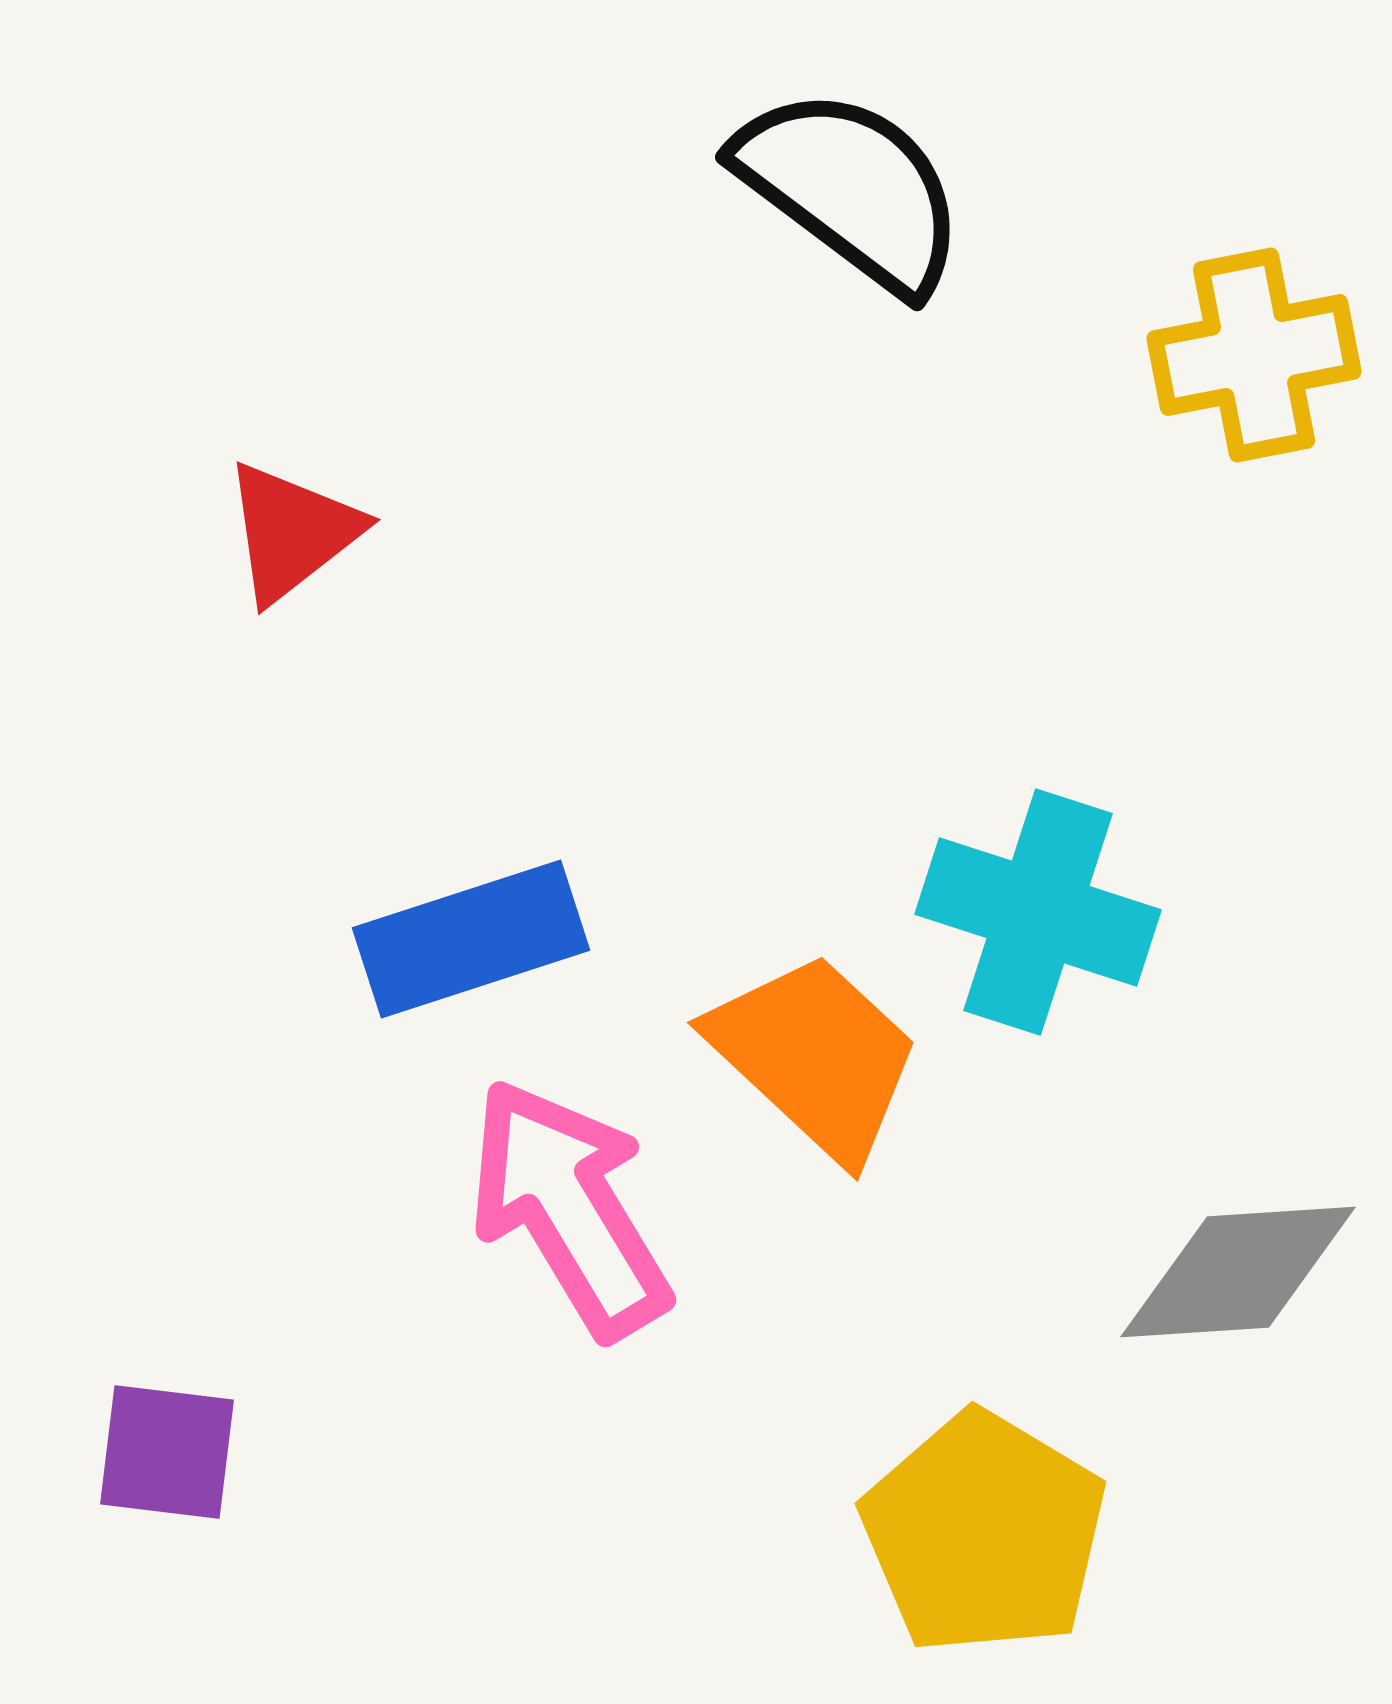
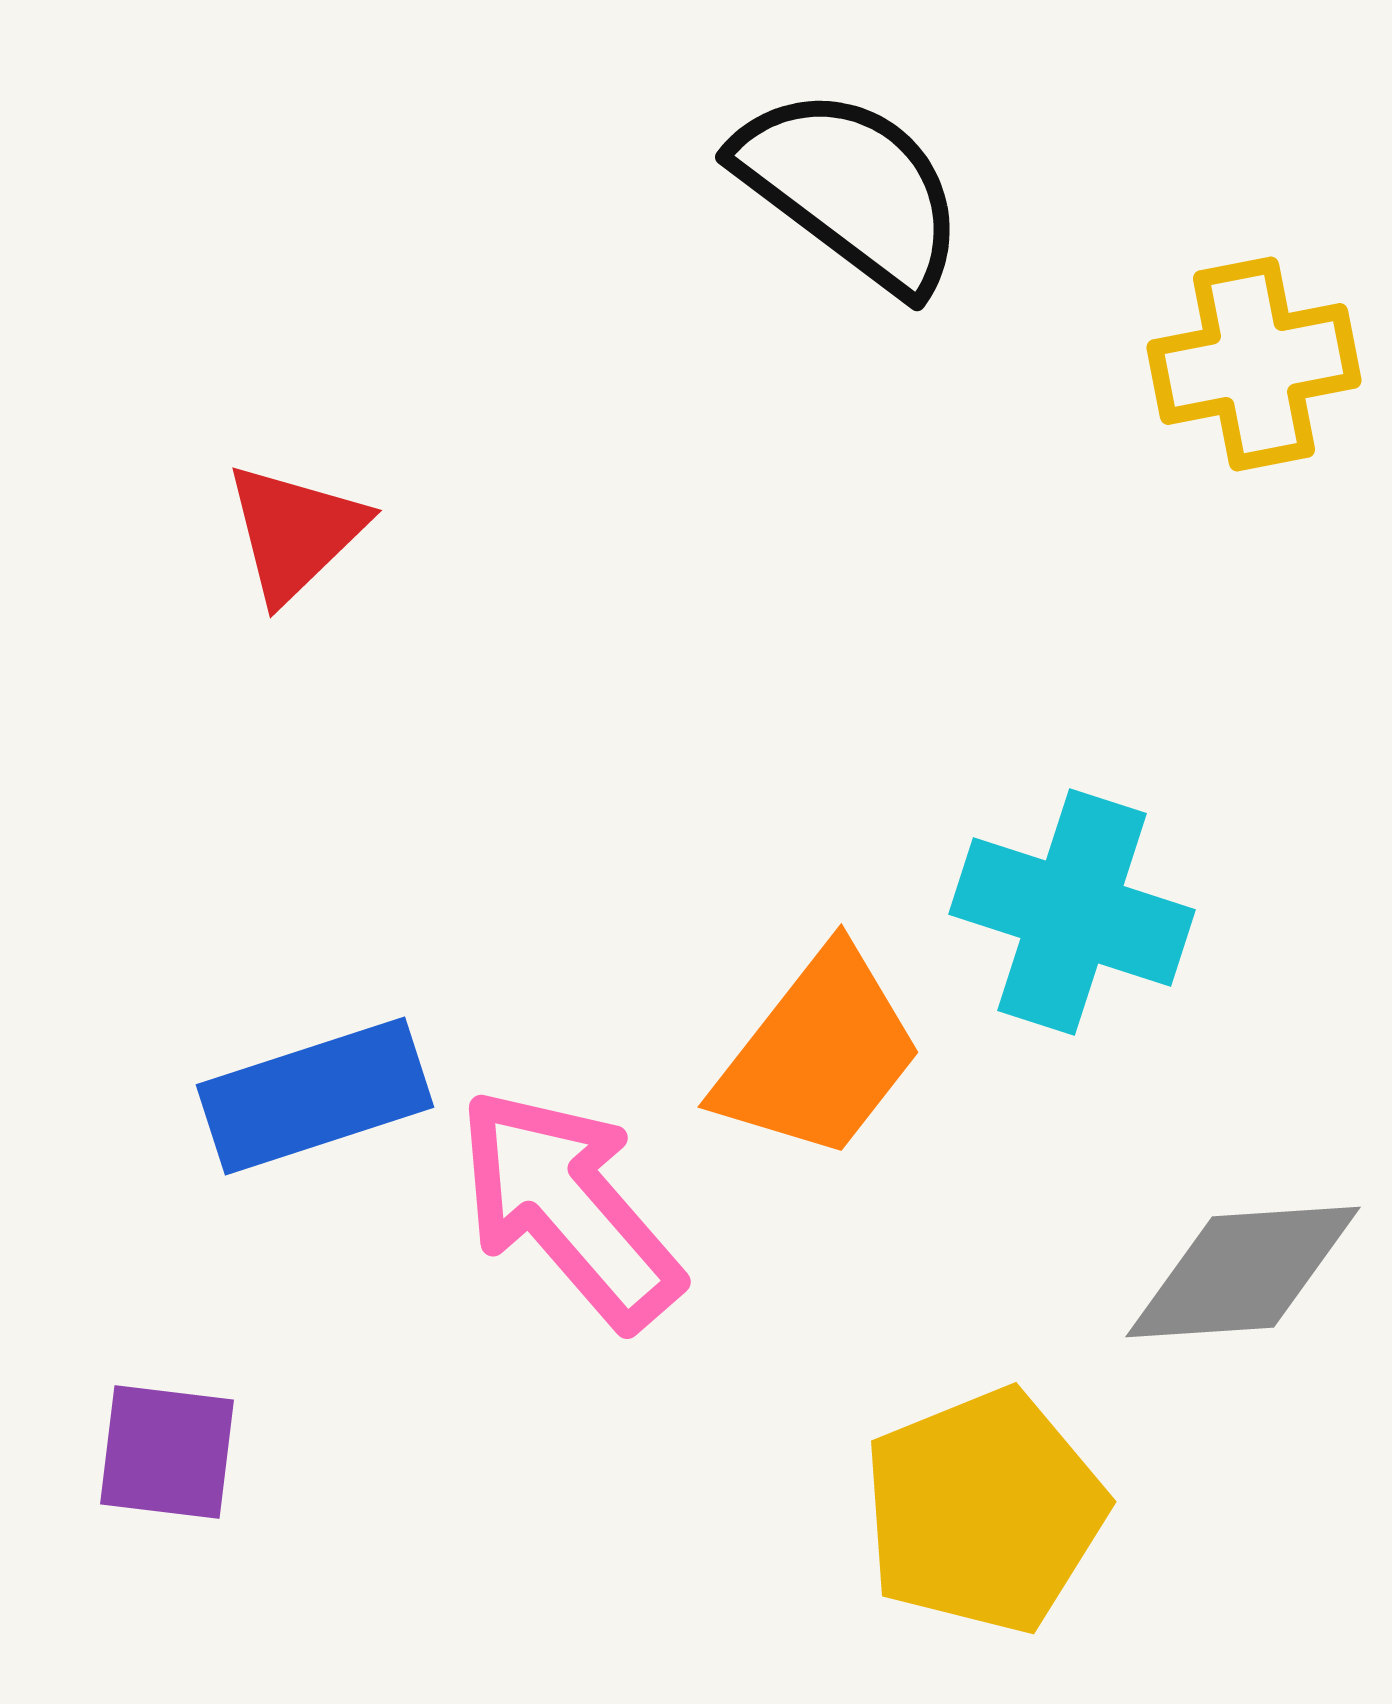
yellow cross: moved 9 px down
red triangle: moved 3 px right; rotated 6 degrees counterclockwise
cyan cross: moved 34 px right
blue rectangle: moved 156 px left, 157 px down
orange trapezoid: moved 4 px right, 2 px up; rotated 85 degrees clockwise
pink arrow: rotated 10 degrees counterclockwise
gray diamond: moved 5 px right
yellow pentagon: moved 22 px up; rotated 19 degrees clockwise
